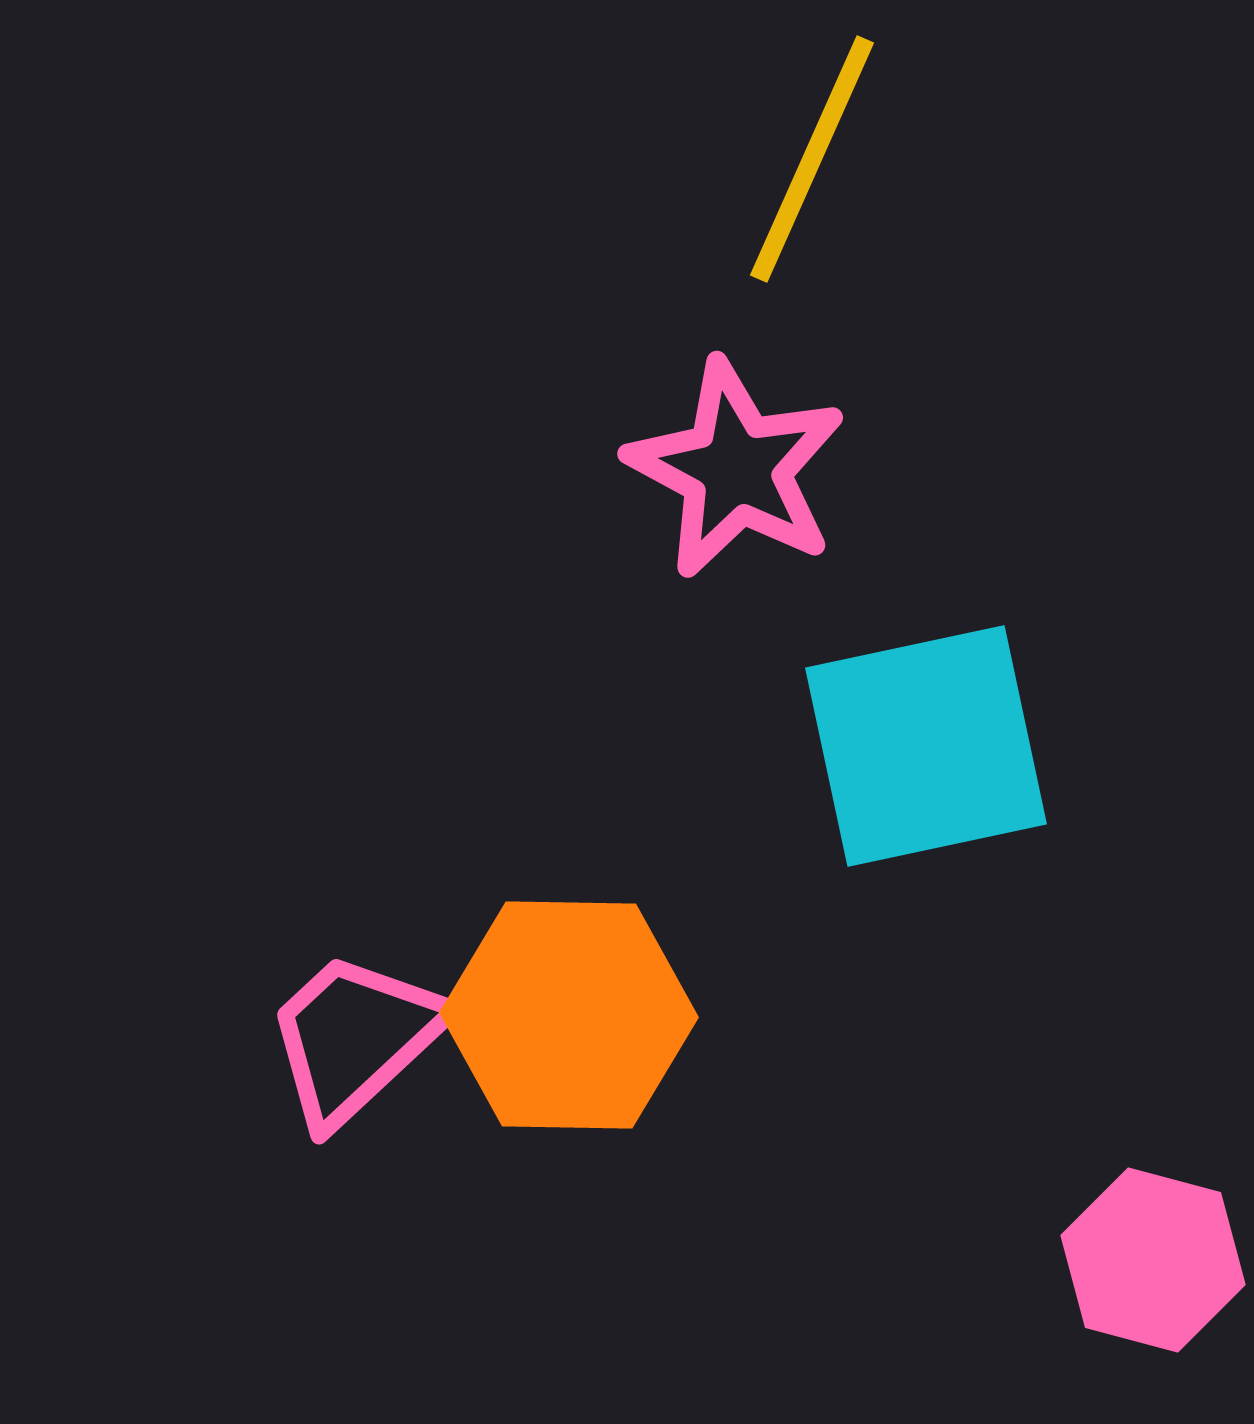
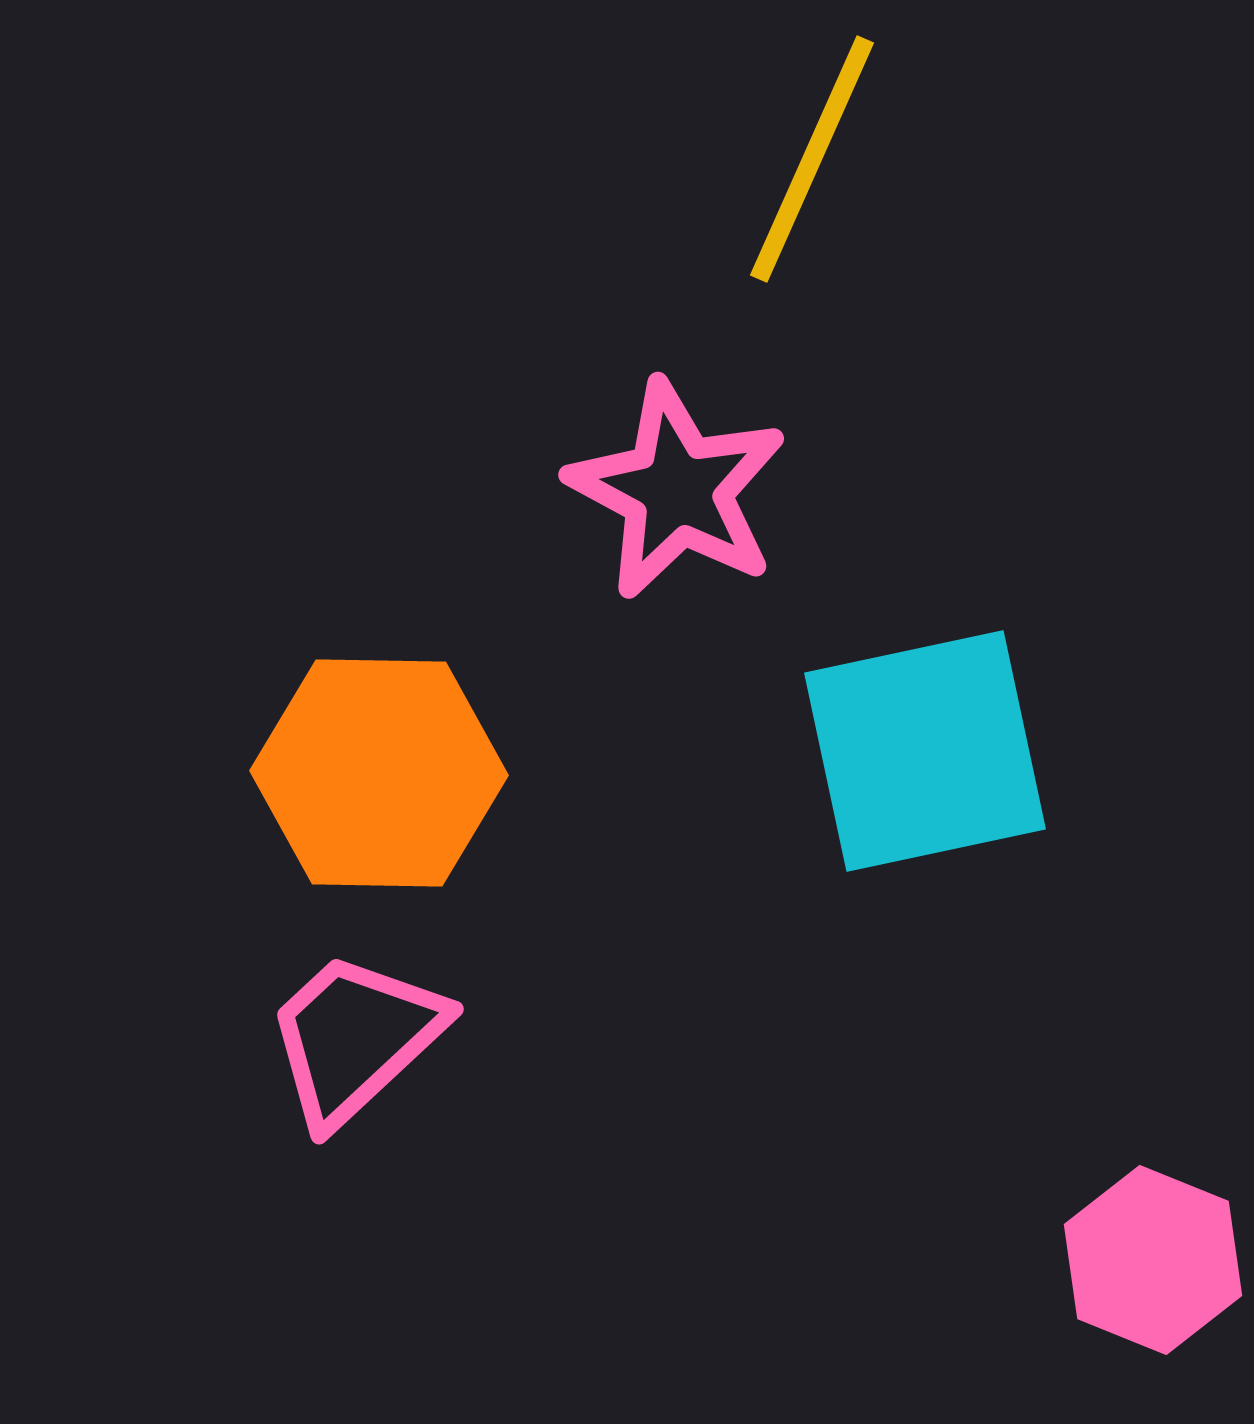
pink star: moved 59 px left, 21 px down
cyan square: moved 1 px left, 5 px down
orange hexagon: moved 190 px left, 242 px up
pink hexagon: rotated 7 degrees clockwise
